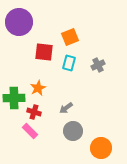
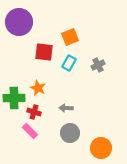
cyan rectangle: rotated 14 degrees clockwise
orange star: rotated 21 degrees counterclockwise
gray arrow: rotated 40 degrees clockwise
gray circle: moved 3 px left, 2 px down
